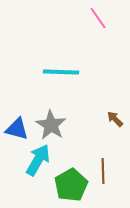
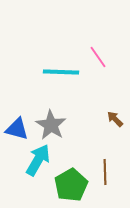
pink line: moved 39 px down
brown line: moved 2 px right, 1 px down
